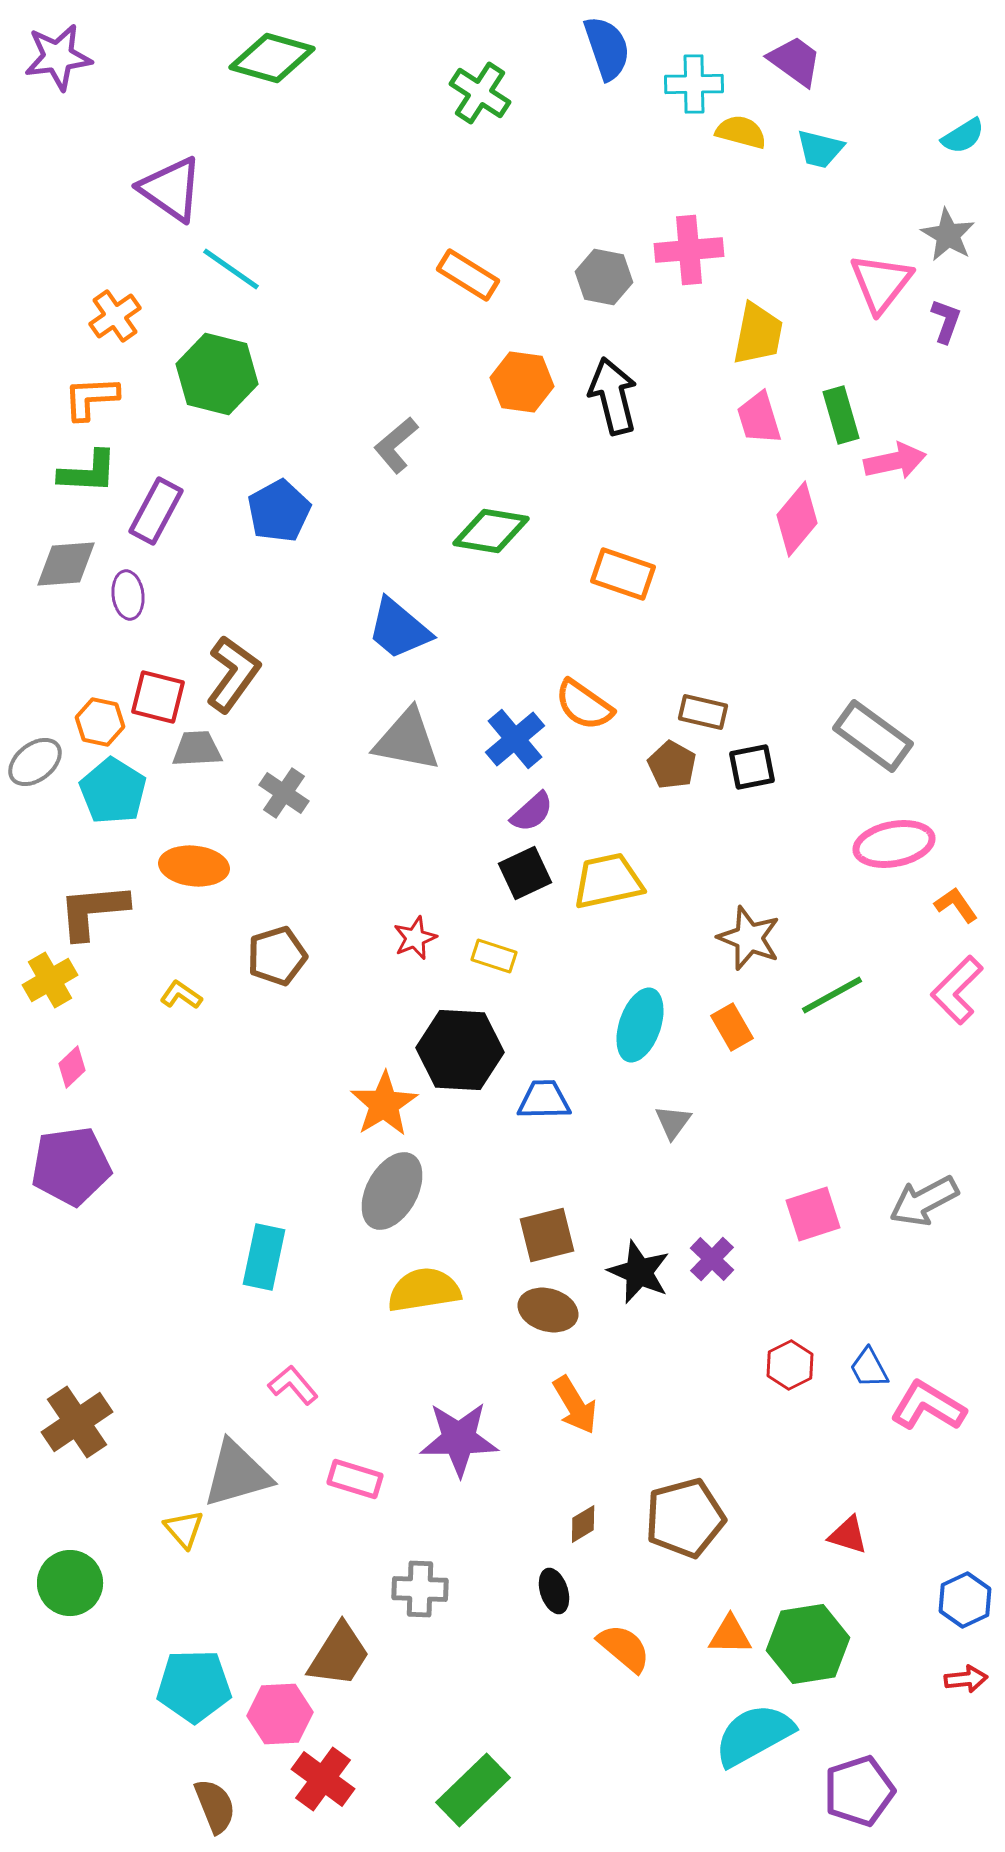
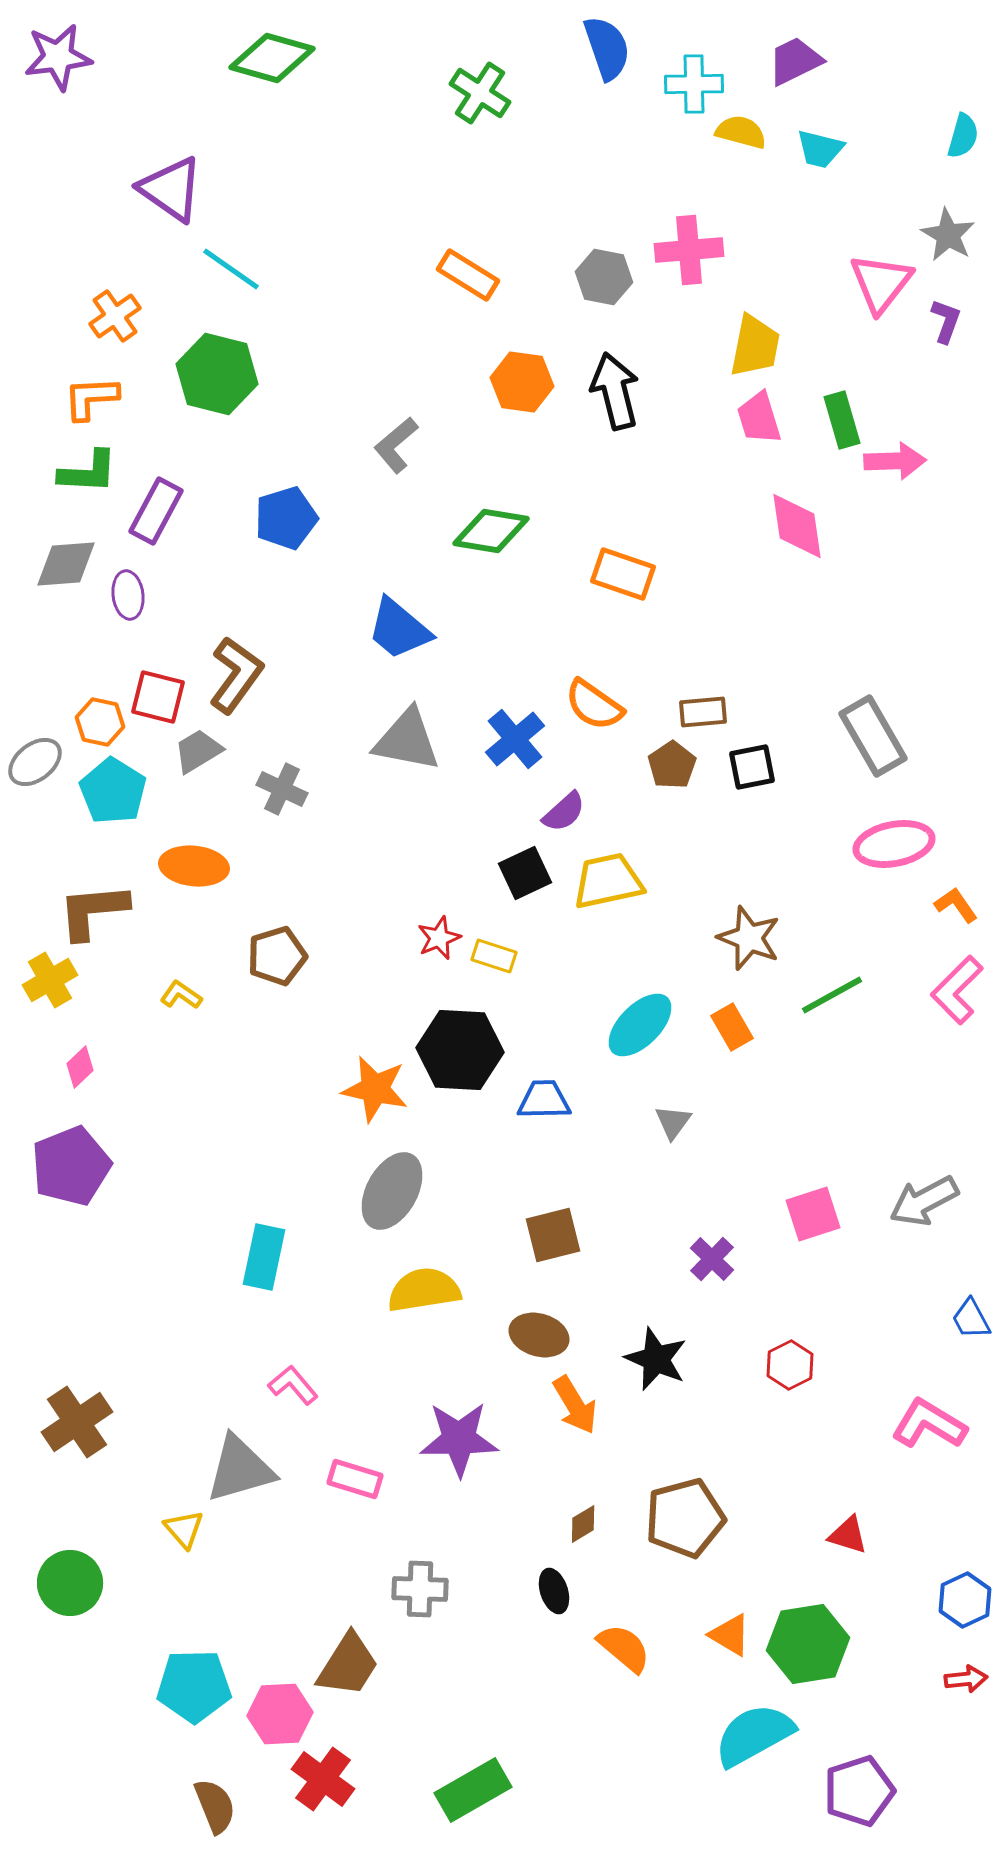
purple trapezoid at (795, 61): rotated 62 degrees counterclockwise
cyan semicircle at (963, 136): rotated 42 degrees counterclockwise
yellow trapezoid at (758, 334): moved 3 px left, 12 px down
black arrow at (613, 396): moved 2 px right, 5 px up
green rectangle at (841, 415): moved 1 px right, 5 px down
pink arrow at (895, 461): rotated 10 degrees clockwise
blue pentagon at (279, 511): moved 7 px right, 7 px down; rotated 12 degrees clockwise
pink diamond at (797, 519): moved 7 px down; rotated 48 degrees counterclockwise
brown L-shape at (233, 674): moved 3 px right, 1 px down
orange semicircle at (584, 705): moved 10 px right
brown rectangle at (703, 712): rotated 18 degrees counterclockwise
gray rectangle at (873, 736): rotated 24 degrees clockwise
gray trapezoid at (197, 749): moved 1 px right, 2 px down; rotated 28 degrees counterclockwise
brown pentagon at (672, 765): rotated 9 degrees clockwise
gray cross at (284, 793): moved 2 px left, 4 px up; rotated 9 degrees counterclockwise
purple semicircle at (532, 812): moved 32 px right
red star at (415, 938): moved 24 px right
cyan ellipse at (640, 1025): rotated 26 degrees clockwise
pink diamond at (72, 1067): moved 8 px right
orange star at (384, 1104): moved 9 px left, 15 px up; rotated 28 degrees counterclockwise
purple pentagon at (71, 1166): rotated 14 degrees counterclockwise
brown square at (547, 1235): moved 6 px right
black star at (639, 1272): moved 17 px right, 87 px down
brown ellipse at (548, 1310): moved 9 px left, 25 px down
blue trapezoid at (869, 1368): moved 102 px right, 49 px up
pink L-shape at (928, 1406): moved 1 px right, 18 px down
gray triangle at (237, 1474): moved 3 px right, 5 px up
orange triangle at (730, 1635): rotated 30 degrees clockwise
brown trapezoid at (339, 1655): moved 9 px right, 10 px down
green rectangle at (473, 1790): rotated 14 degrees clockwise
